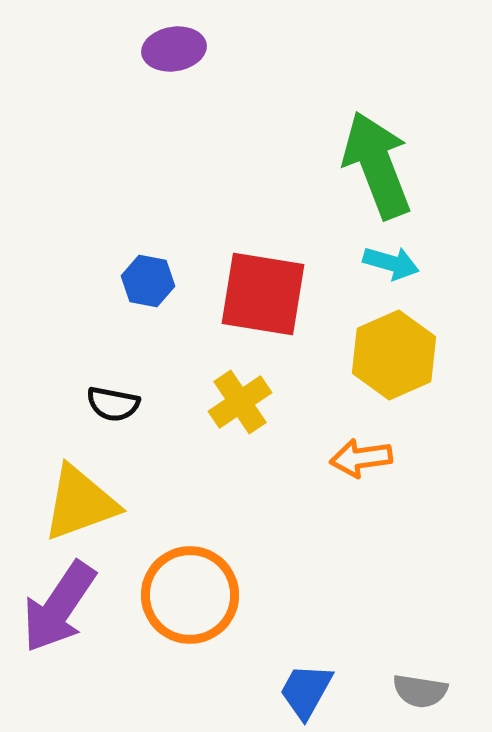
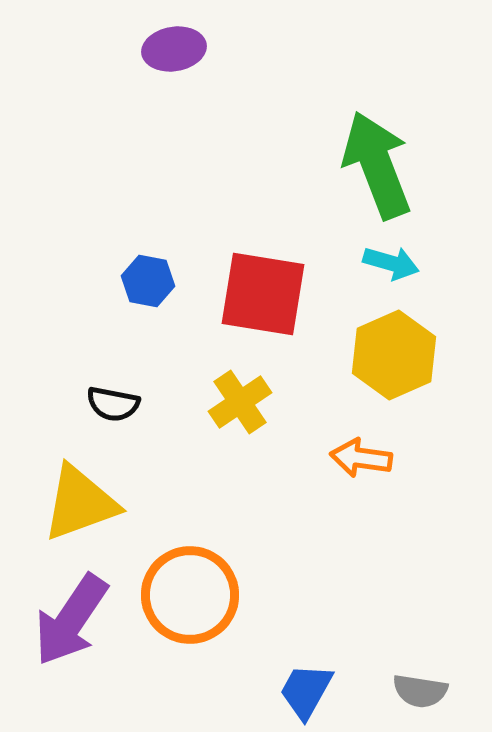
orange arrow: rotated 16 degrees clockwise
purple arrow: moved 12 px right, 13 px down
